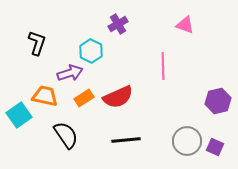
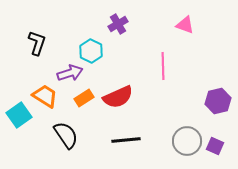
orange trapezoid: rotated 20 degrees clockwise
purple square: moved 1 px up
